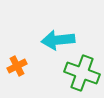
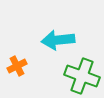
green cross: moved 3 px down
